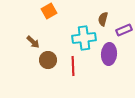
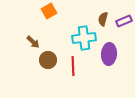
purple rectangle: moved 9 px up
